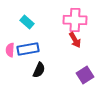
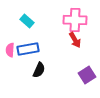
cyan rectangle: moved 1 px up
purple square: moved 2 px right
